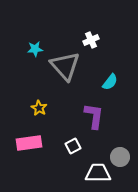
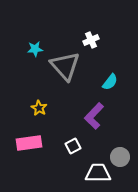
purple L-shape: rotated 144 degrees counterclockwise
